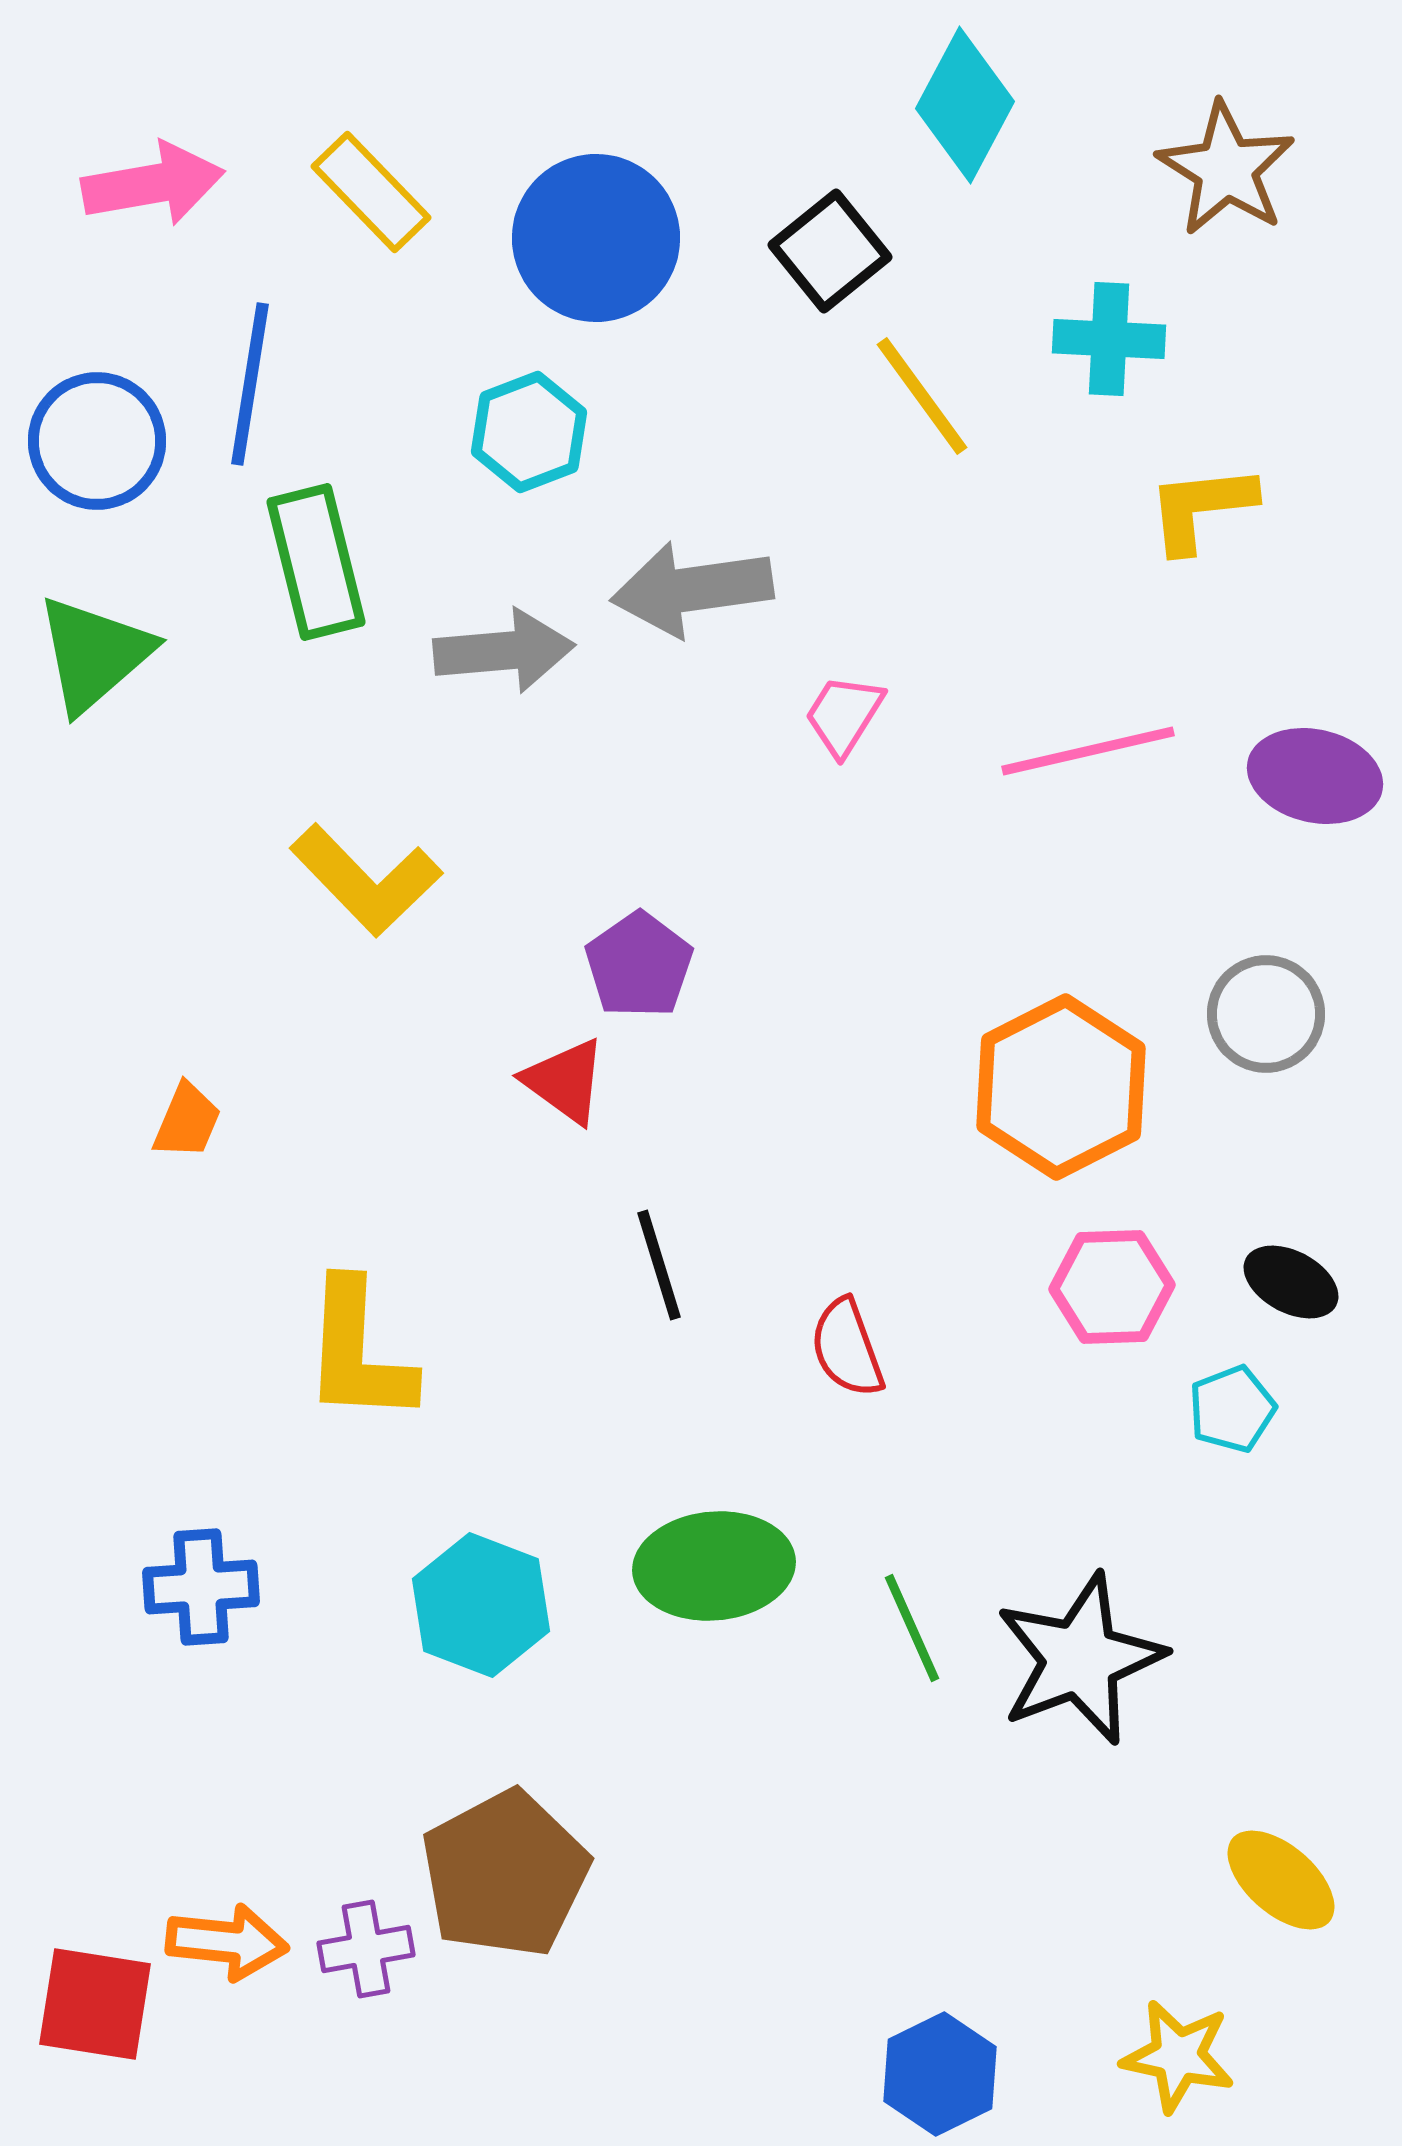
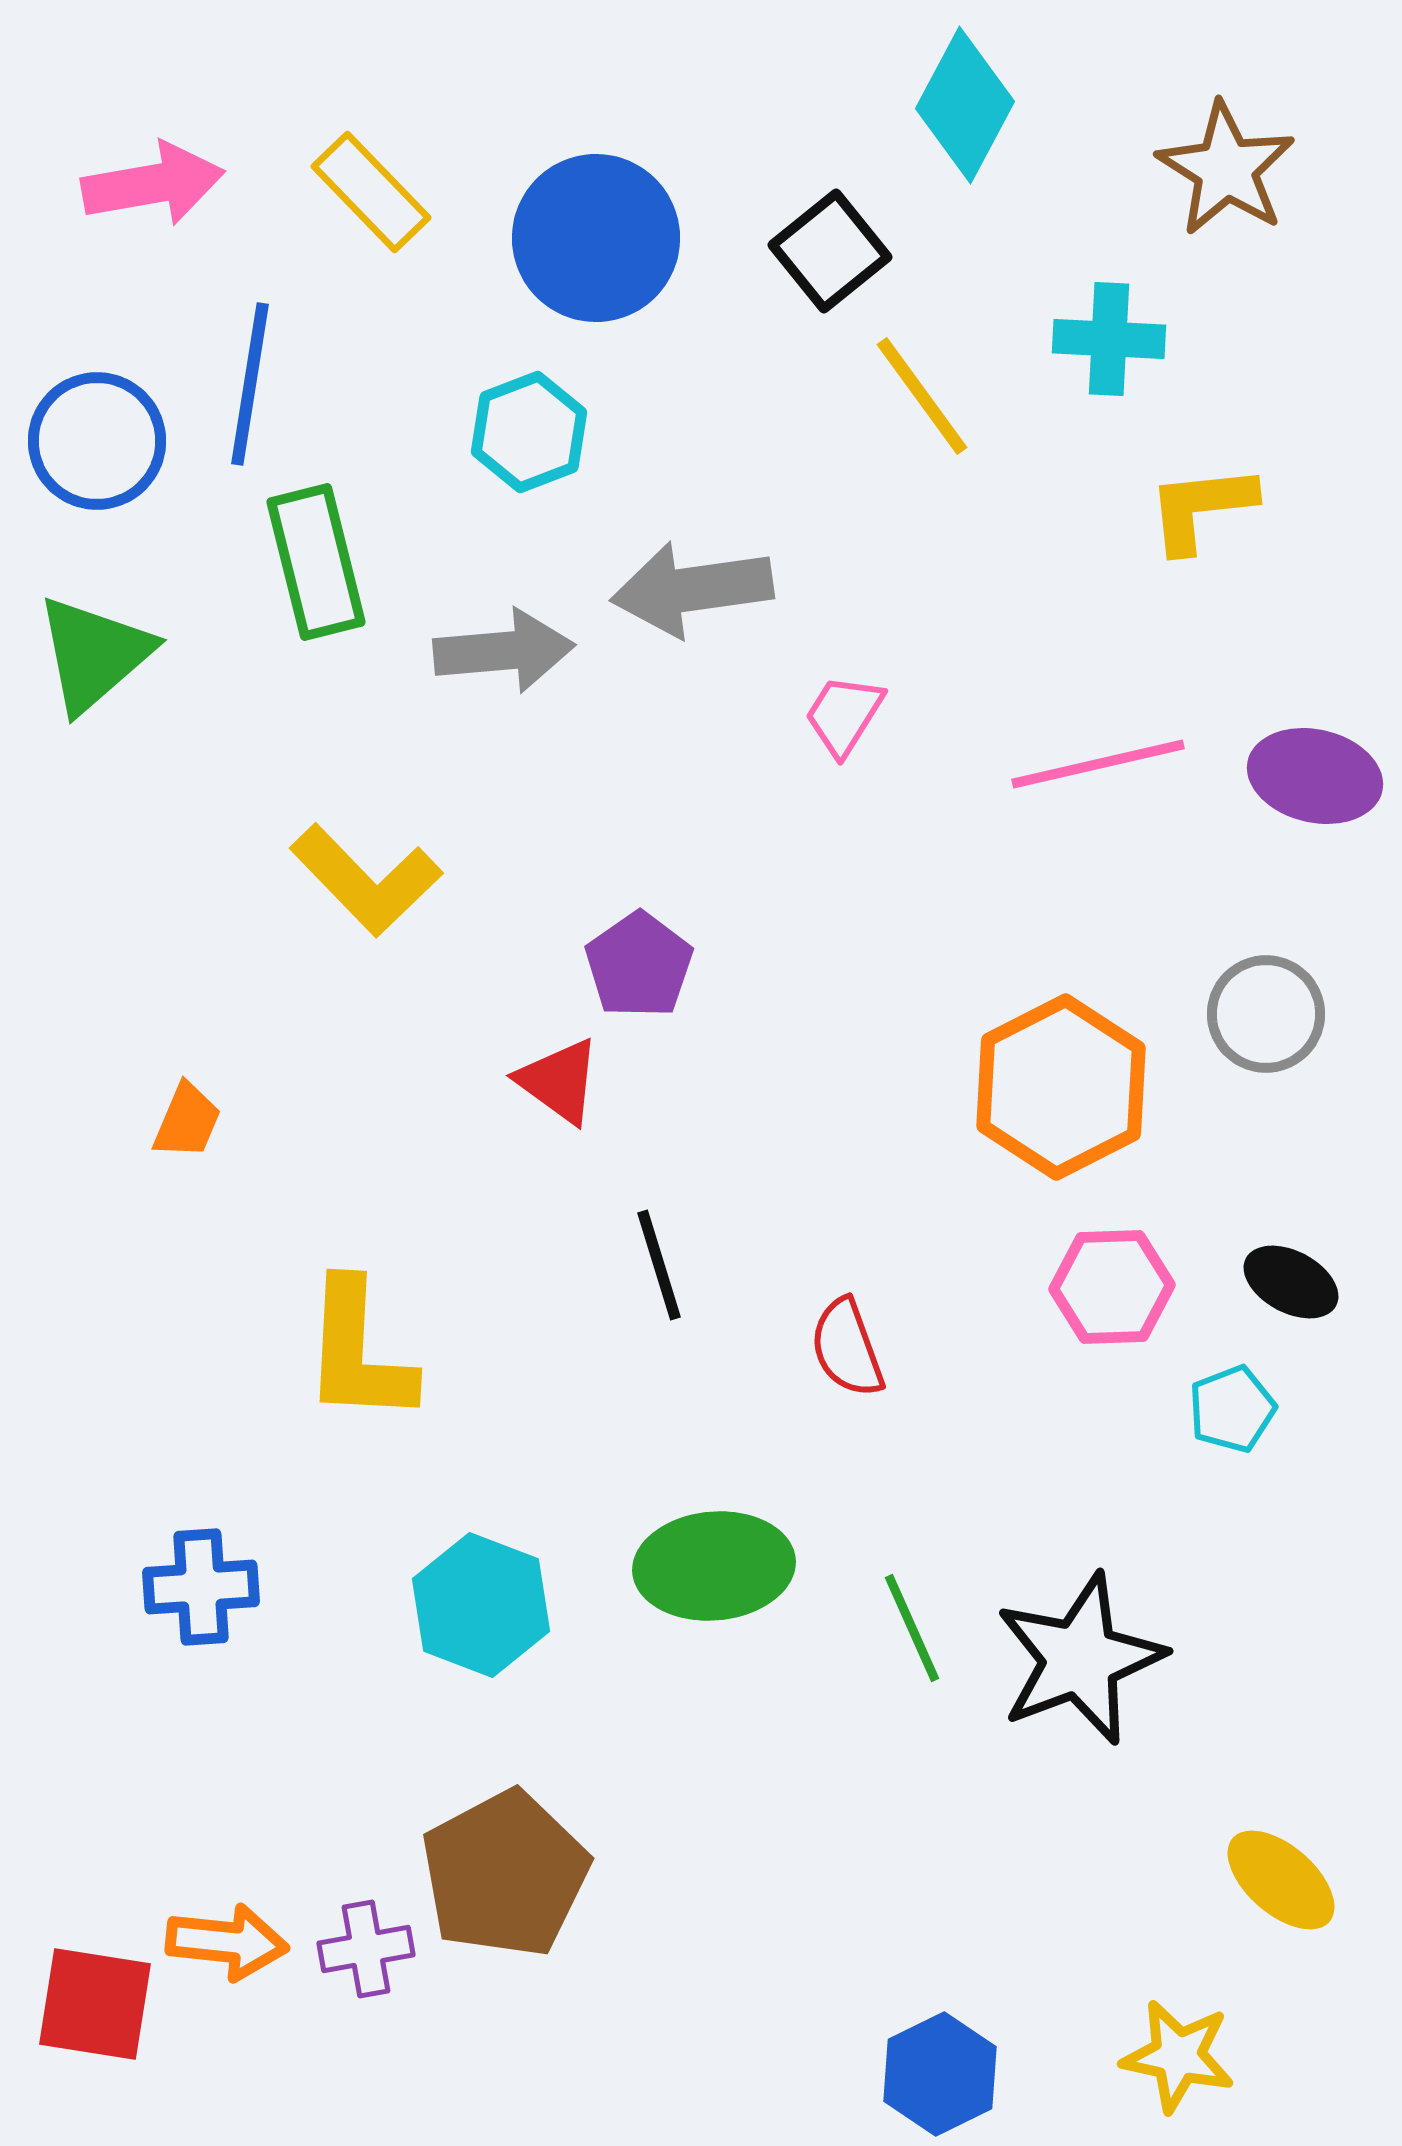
pink line at (1088, 751): moved 10 px right, 13 px down
red triangle at (565, 1081): moved 6 px left
